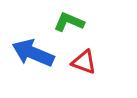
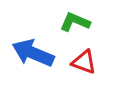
green L-shape: moved 6 px right
